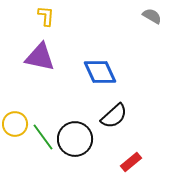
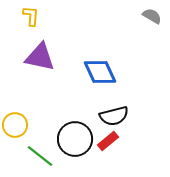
yellow L-shape: moved 15 px left
black semicircle: rotated 28 degrees clockwise
yellow circle: moved 1 px down
green line: moved 3 px left, 19 px down; rotated 16 degrees counterclockwise
red rectangle: moved 23 px left, 21 px up
